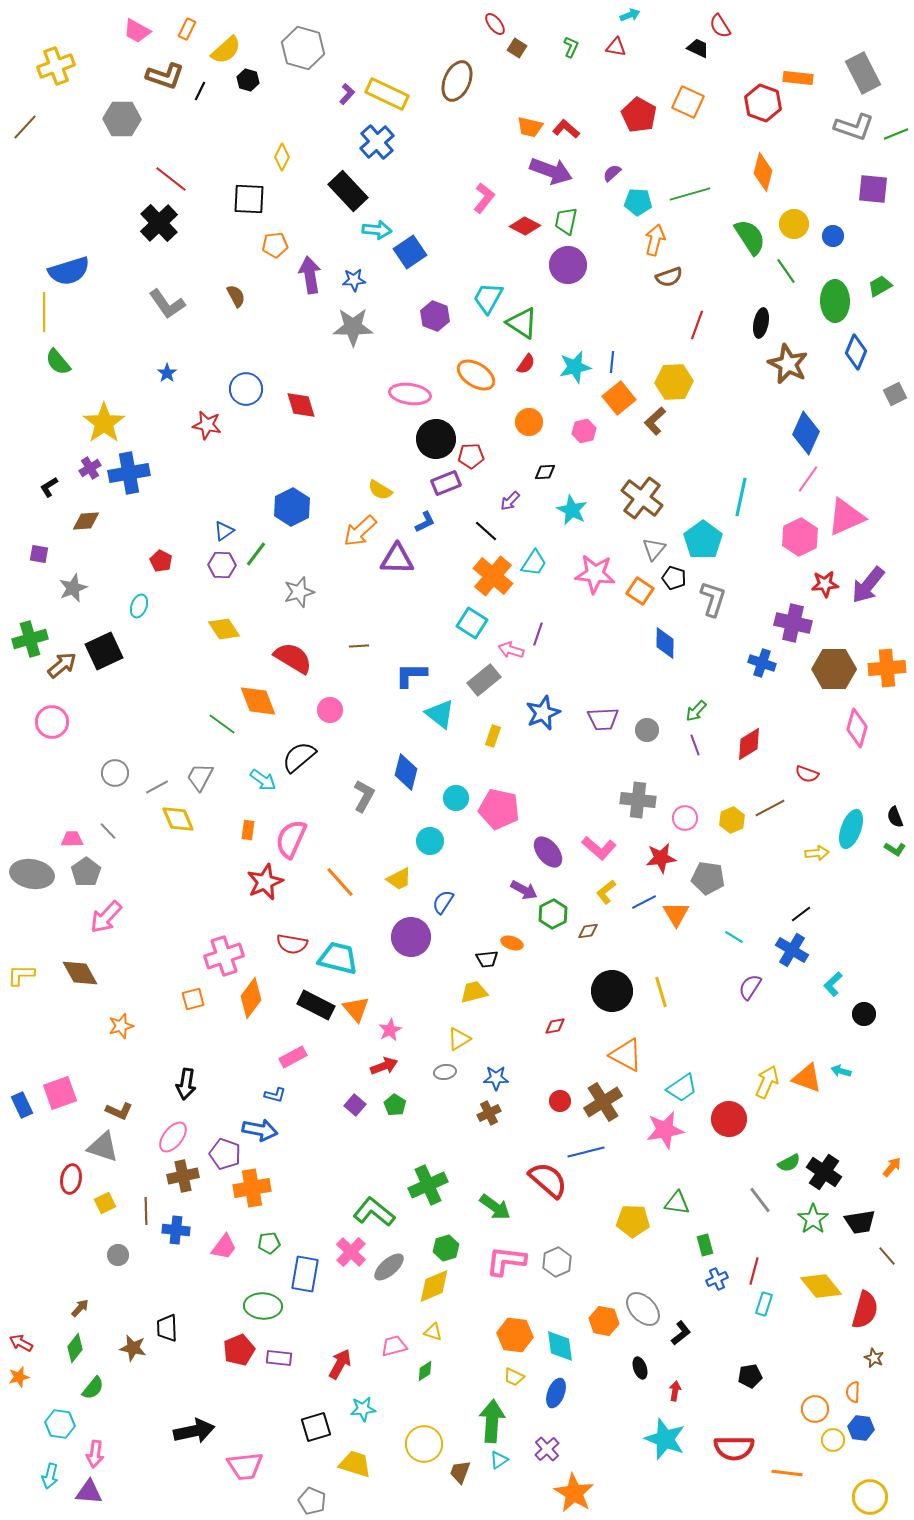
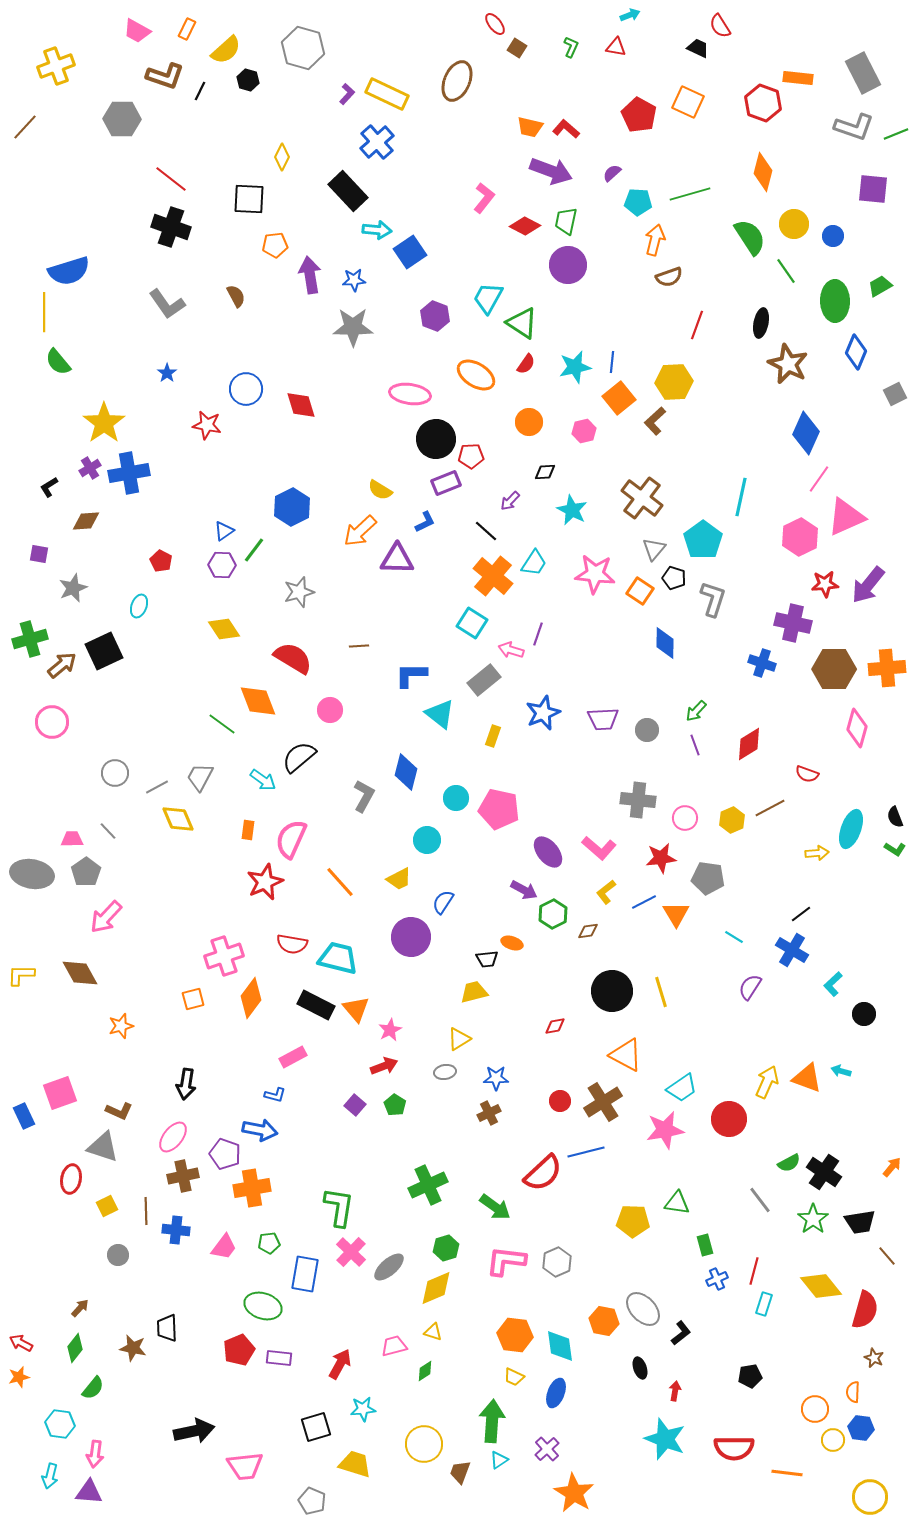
black cross at (159, 223): moved 12 px right, 4 px down; rotated 27 degrees counterclockwise
pink line at (808, 479): moved 11 px right
green line at (256, 554): moved 2 px left, 4 px up
cyan circle at (430, 841): moved 3 px left, 1 px up
blue rectangle at (22, 1105): moved 2 px right, 11 px down
red semicircle at (548, 1180): moved 5 px left, 7 px up; rotated 96 degrees clockwise
yellow square at (105, 1203): moved 2 px right, 3 px down
green L-shape at (374, 1212): moved 35 px left, 5 px up; rotated 60 degrees clockwise
yellow diamond at (434, 1286): moved 2 px right, 2 px down
green ellipse at (263, 1306): rotated 15 degrees clockwise
